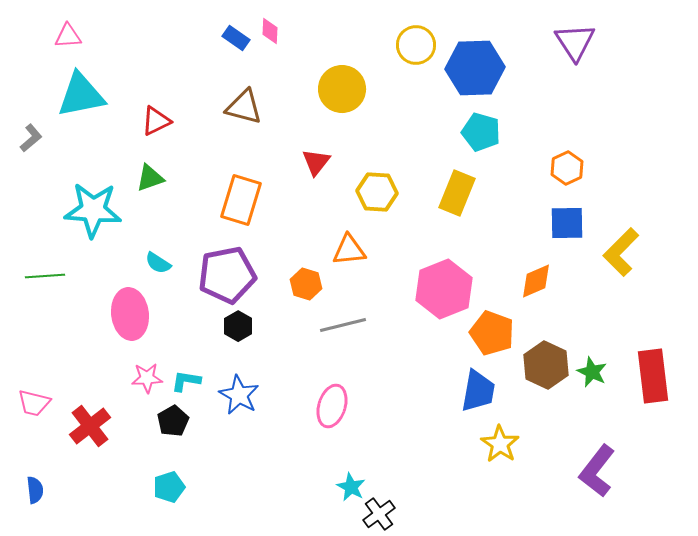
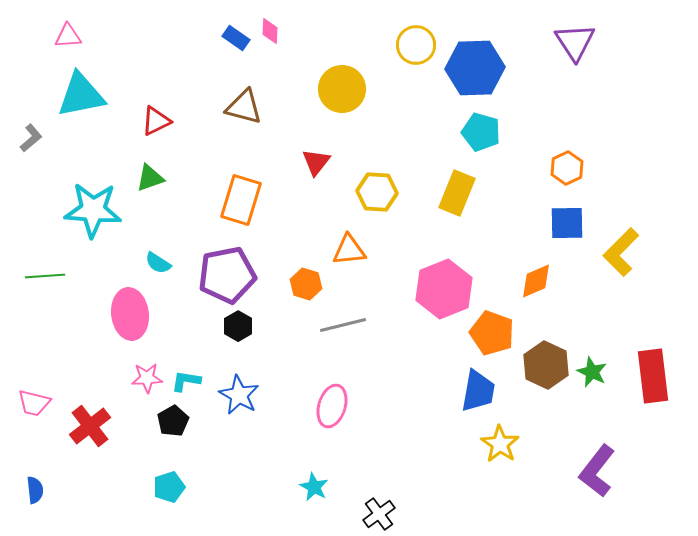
cyan star at (351, 487): moved 37 px left
